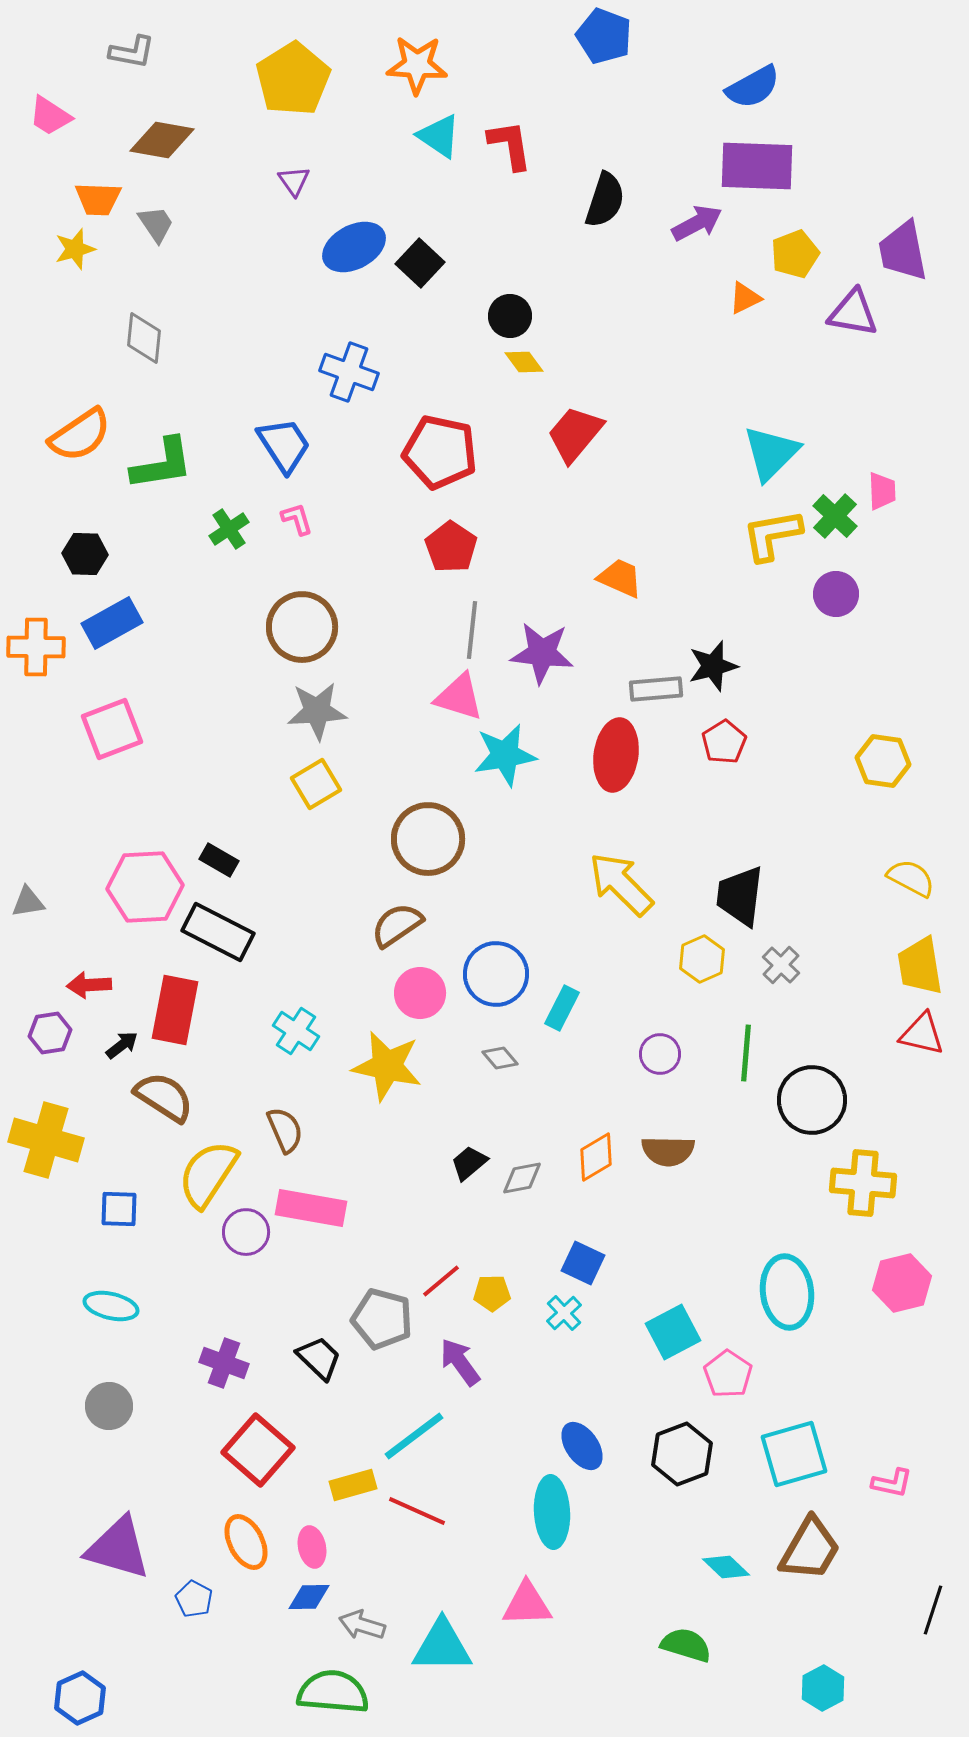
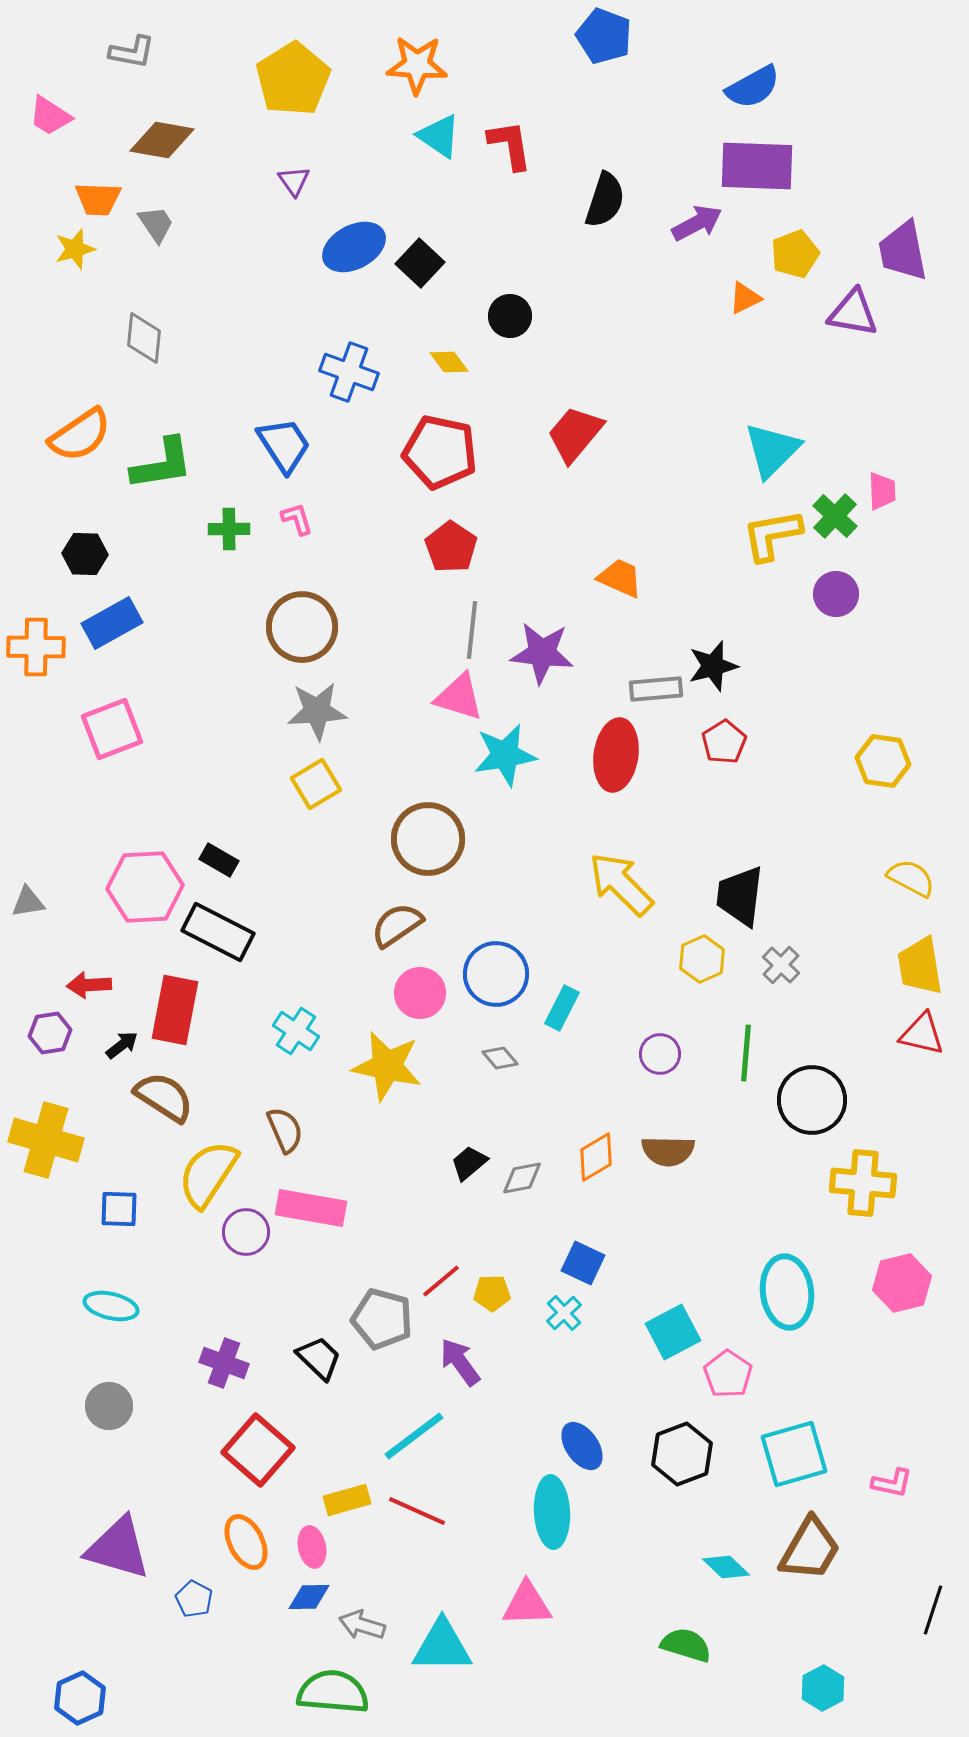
yellow diamond at (524, 362): moved 75 px left
cyan triangle at (771, 453): moved 1 px right, 3 px up
green cross at (229, 529): rotated 33 degrees clockwise
yellow rectangle at (353, 1485): moved 6 px left, 15 px down
